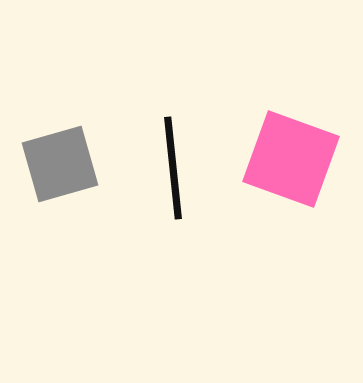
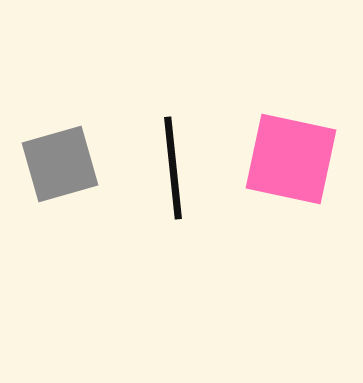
pink square: rotated 8 degrees counterclockwise
